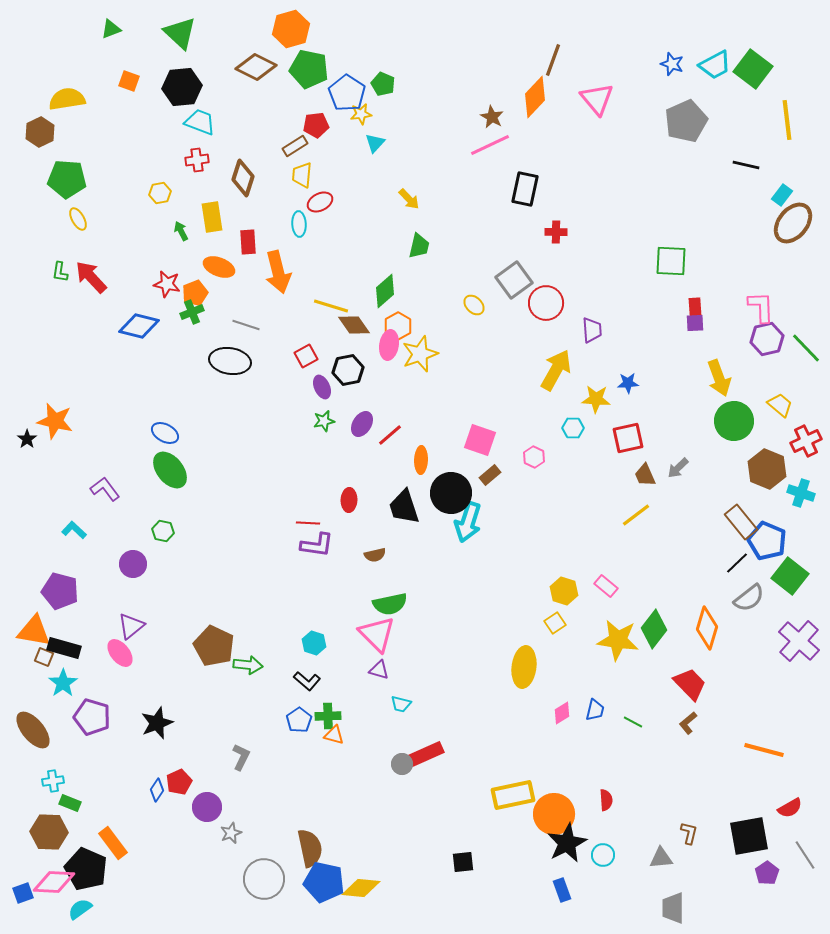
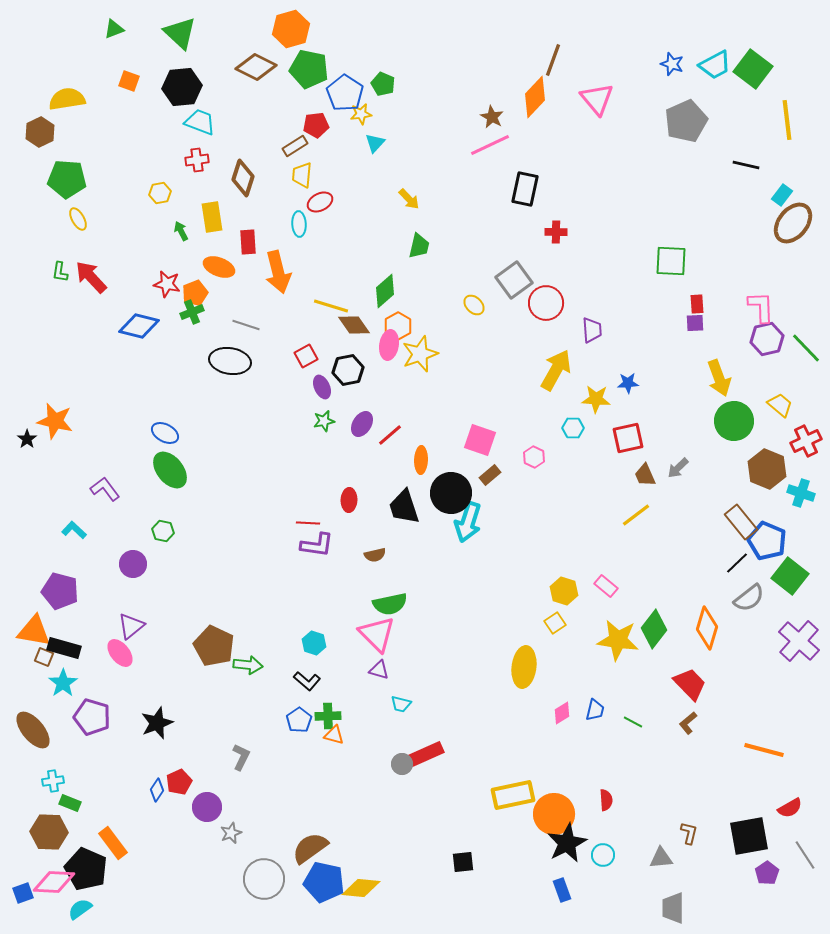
green triangle at (111, 29): moved 3 px right
blue pentagon at (347, 93): moved 2 px left
red rectangle at (695, 307): moved 2 px right, 3 px up
brown semicircle at (310, 848): rotated 114 degrees counterclockwise
